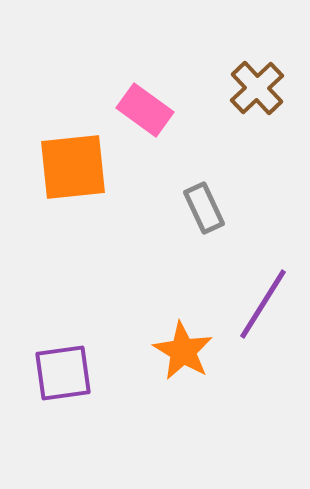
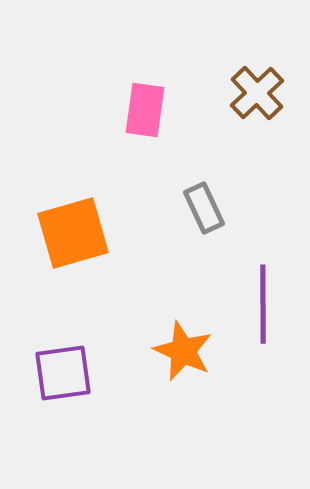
brown cross: moved 5 px down
pink rectangle: rotated 62 degrees clockwise
orange square: moved 66 px down; rotated 10 degrees counterclockwise
purple line: rotated 32 degrees counterclockwise
orange star: rotated 6 degrees counterclockwise
